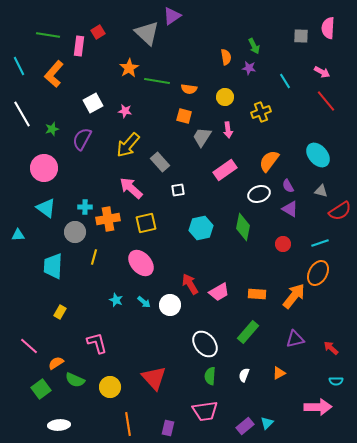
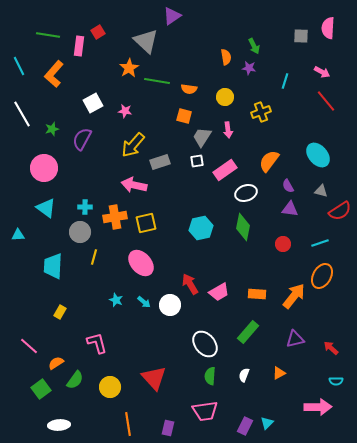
gray triangle at (147, 33): moved 1 px left, 8 px down
cyan line at (285, 81): rotated 49 degrees clockwise
yellow arrow at (128, 145): moved 5 px right
gray rectangle at (160, 162): rotated 66 degrees counterclockwise
pink arrow at (131, 188): moved 3 px right, 3 px up; rotated 30 degrees counterclockwise
white square at (178, 190): moved 19 px right, 29 px up
white ellipse at (259, 194): moved 13 px left, 1 px up
purple triangle at (290, 209): rotated 24 degrees counterclockwise
orange cross at (108, 219): moved 7 px right, 2 px up
gray circle at (75, 232): moved 5 px right
orange ellipse at (318, 273): moved 4 px right, 3 px down
green semicircle at (75, 380): rotated 78 degrees counterclockwise
purple rectangle at (245, 426): rotated 24 degrees counterclockwise
